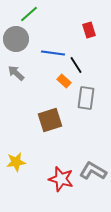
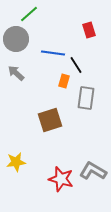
orange rectangle: rotated 64 degrees clockwise
